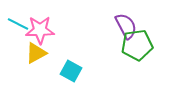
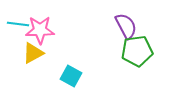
cyan line: rotated 20 degrees counterclockwise
green pentagon: moved 6 px down
yellow triangle: moved 3 px left
cyan square: moved 5 px down
